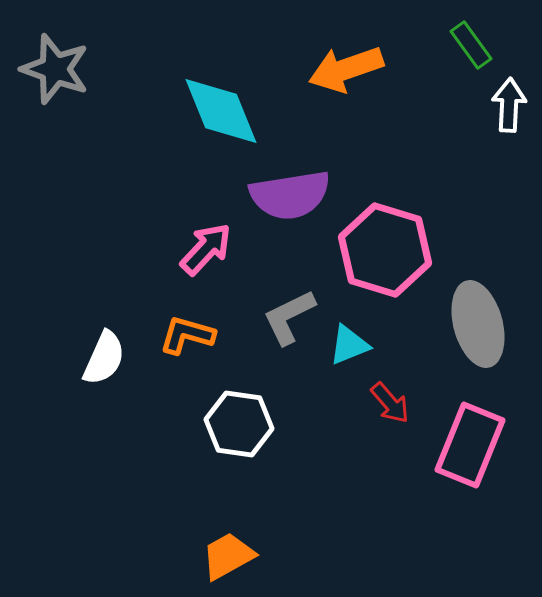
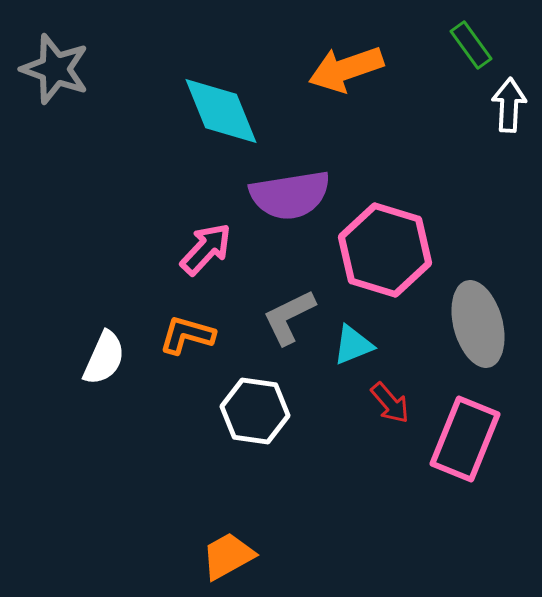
cyan triangle: moved 4 px right
white hexagon: moved 16 px right, 13 px up
pink rectangle: moved 5 px left, 6 px up
